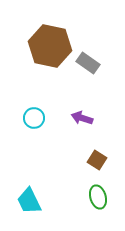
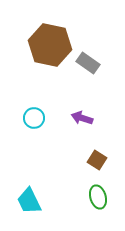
brown hexagon: moved 1 px up
